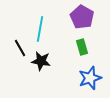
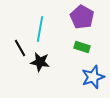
green rectangle: rotated 56 degrees counterclockwise
black star: moved 1 px left, 1 px down
blue star: moved 3 px right, 1 px up
